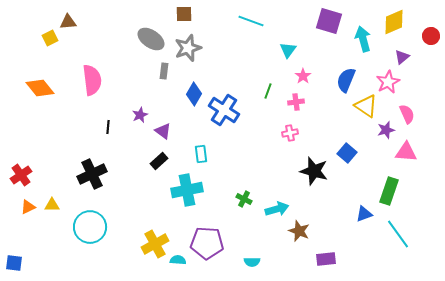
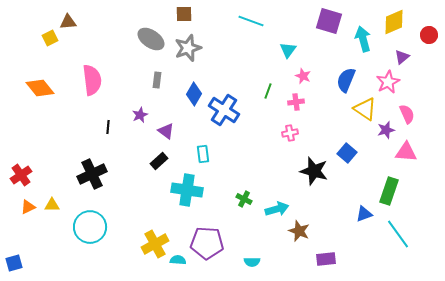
red circle at (431, 36): moved 2 px left, 1 px up
gray rectangle at (164, 71): moved 7 px left, 9 px down
pink star at (303, 76): rotated 14 degrees counterclockwise
yellow triangle at (366, 106): moved 1 px left, 3 px down
purple triangle at (163, 131): moved 3 px right
cyan rectangle at (201, 154): moved 2 px right
cyan cross at (187, 190): rotated 20 degrees clockwise
blue square at (14, 263): rotated 24 degrees counterclockwise
